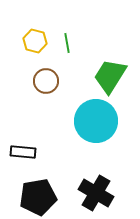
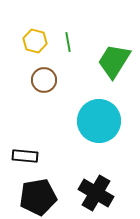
green line: moved 1 px right, 1 px up
green trapezoid: moved 4 px right, 15 px up
brown circle: moved 2 px left, 1 px up
cyan circle: moved 3 px right
black rectangle: moved 2 px right, 4 px down
